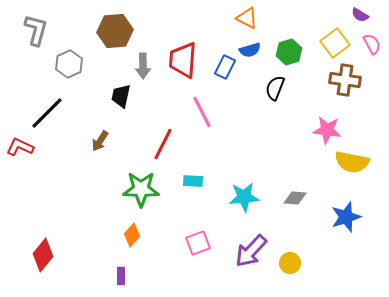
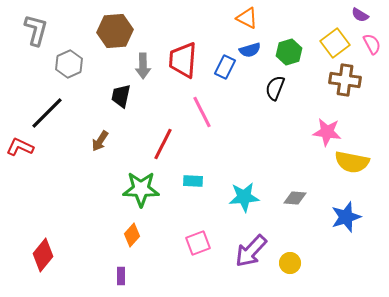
pink star: moved 2 px down
